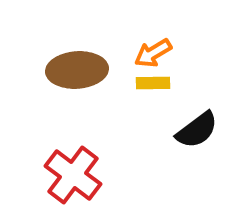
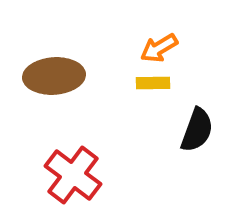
orange arrow: moved 6 px right, 5 px up
brown ellipse: moved 23 px left, 6 px down
black semicircle: rotated 33 degrees counterclockwise
